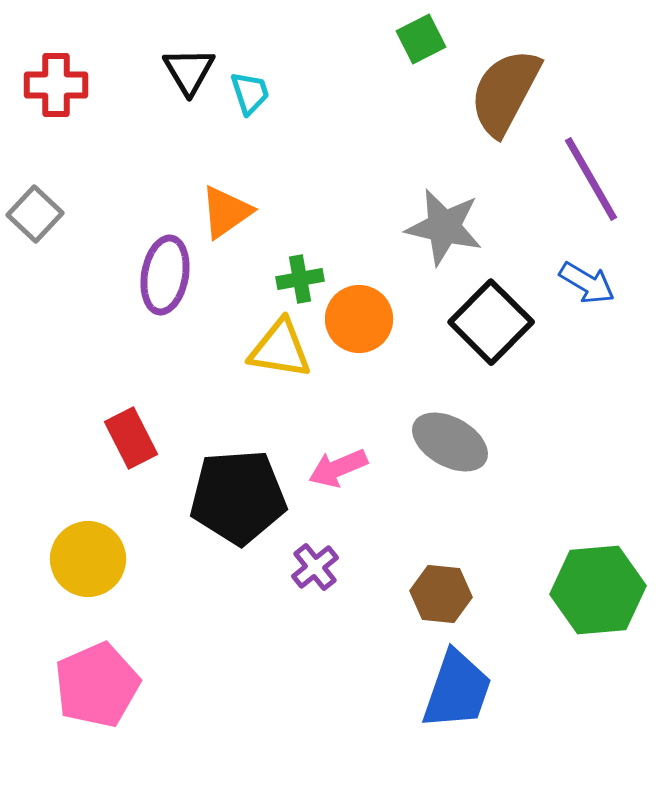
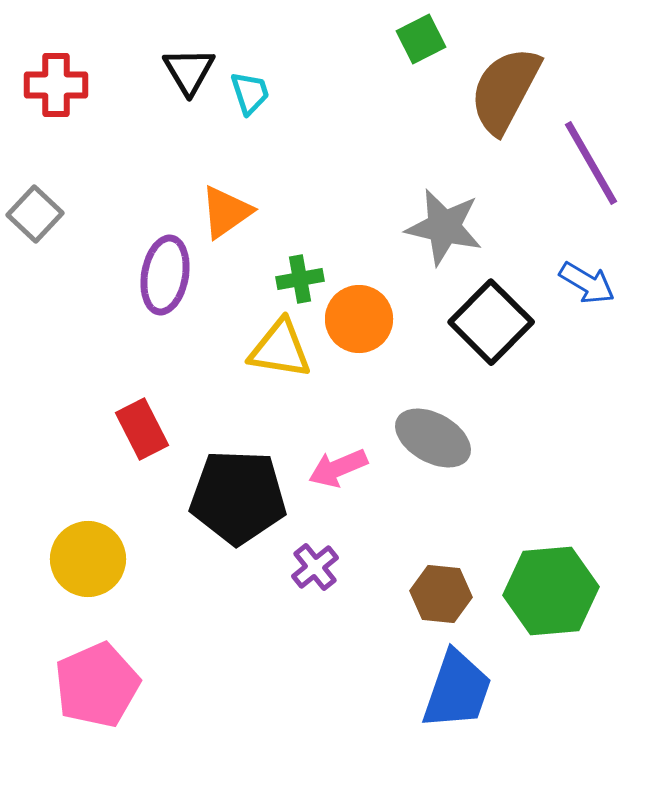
brown semicircle: moved 2 px up
purple line: moved 16 px up
red rectangle: moved 11 px right, 9 px up
gray ellipse: moved 17 px left, 4 px up
black pentagon: rotated 6 degrees clockwise
green hexagon: moved 47 px left, 1 px down
